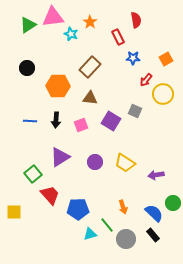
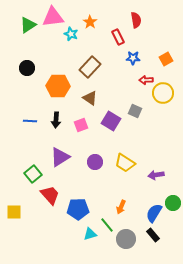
red arrow: rotated 48 degrees clockwise
yellow circle: moved 1 px up
brown triangle: rotated 28 degrees clockwise
orange arrow: moved 2 px left; rotated 40 degrees clockwise
blue semicircle: rotated 102 degrees counterclockwise
